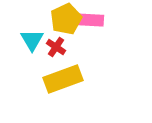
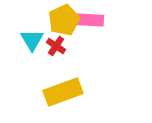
yellow pentagon: moved 2 px left, 1 px down
red cross: moved 1 px up
yellow rectangle: moved 13 px down
